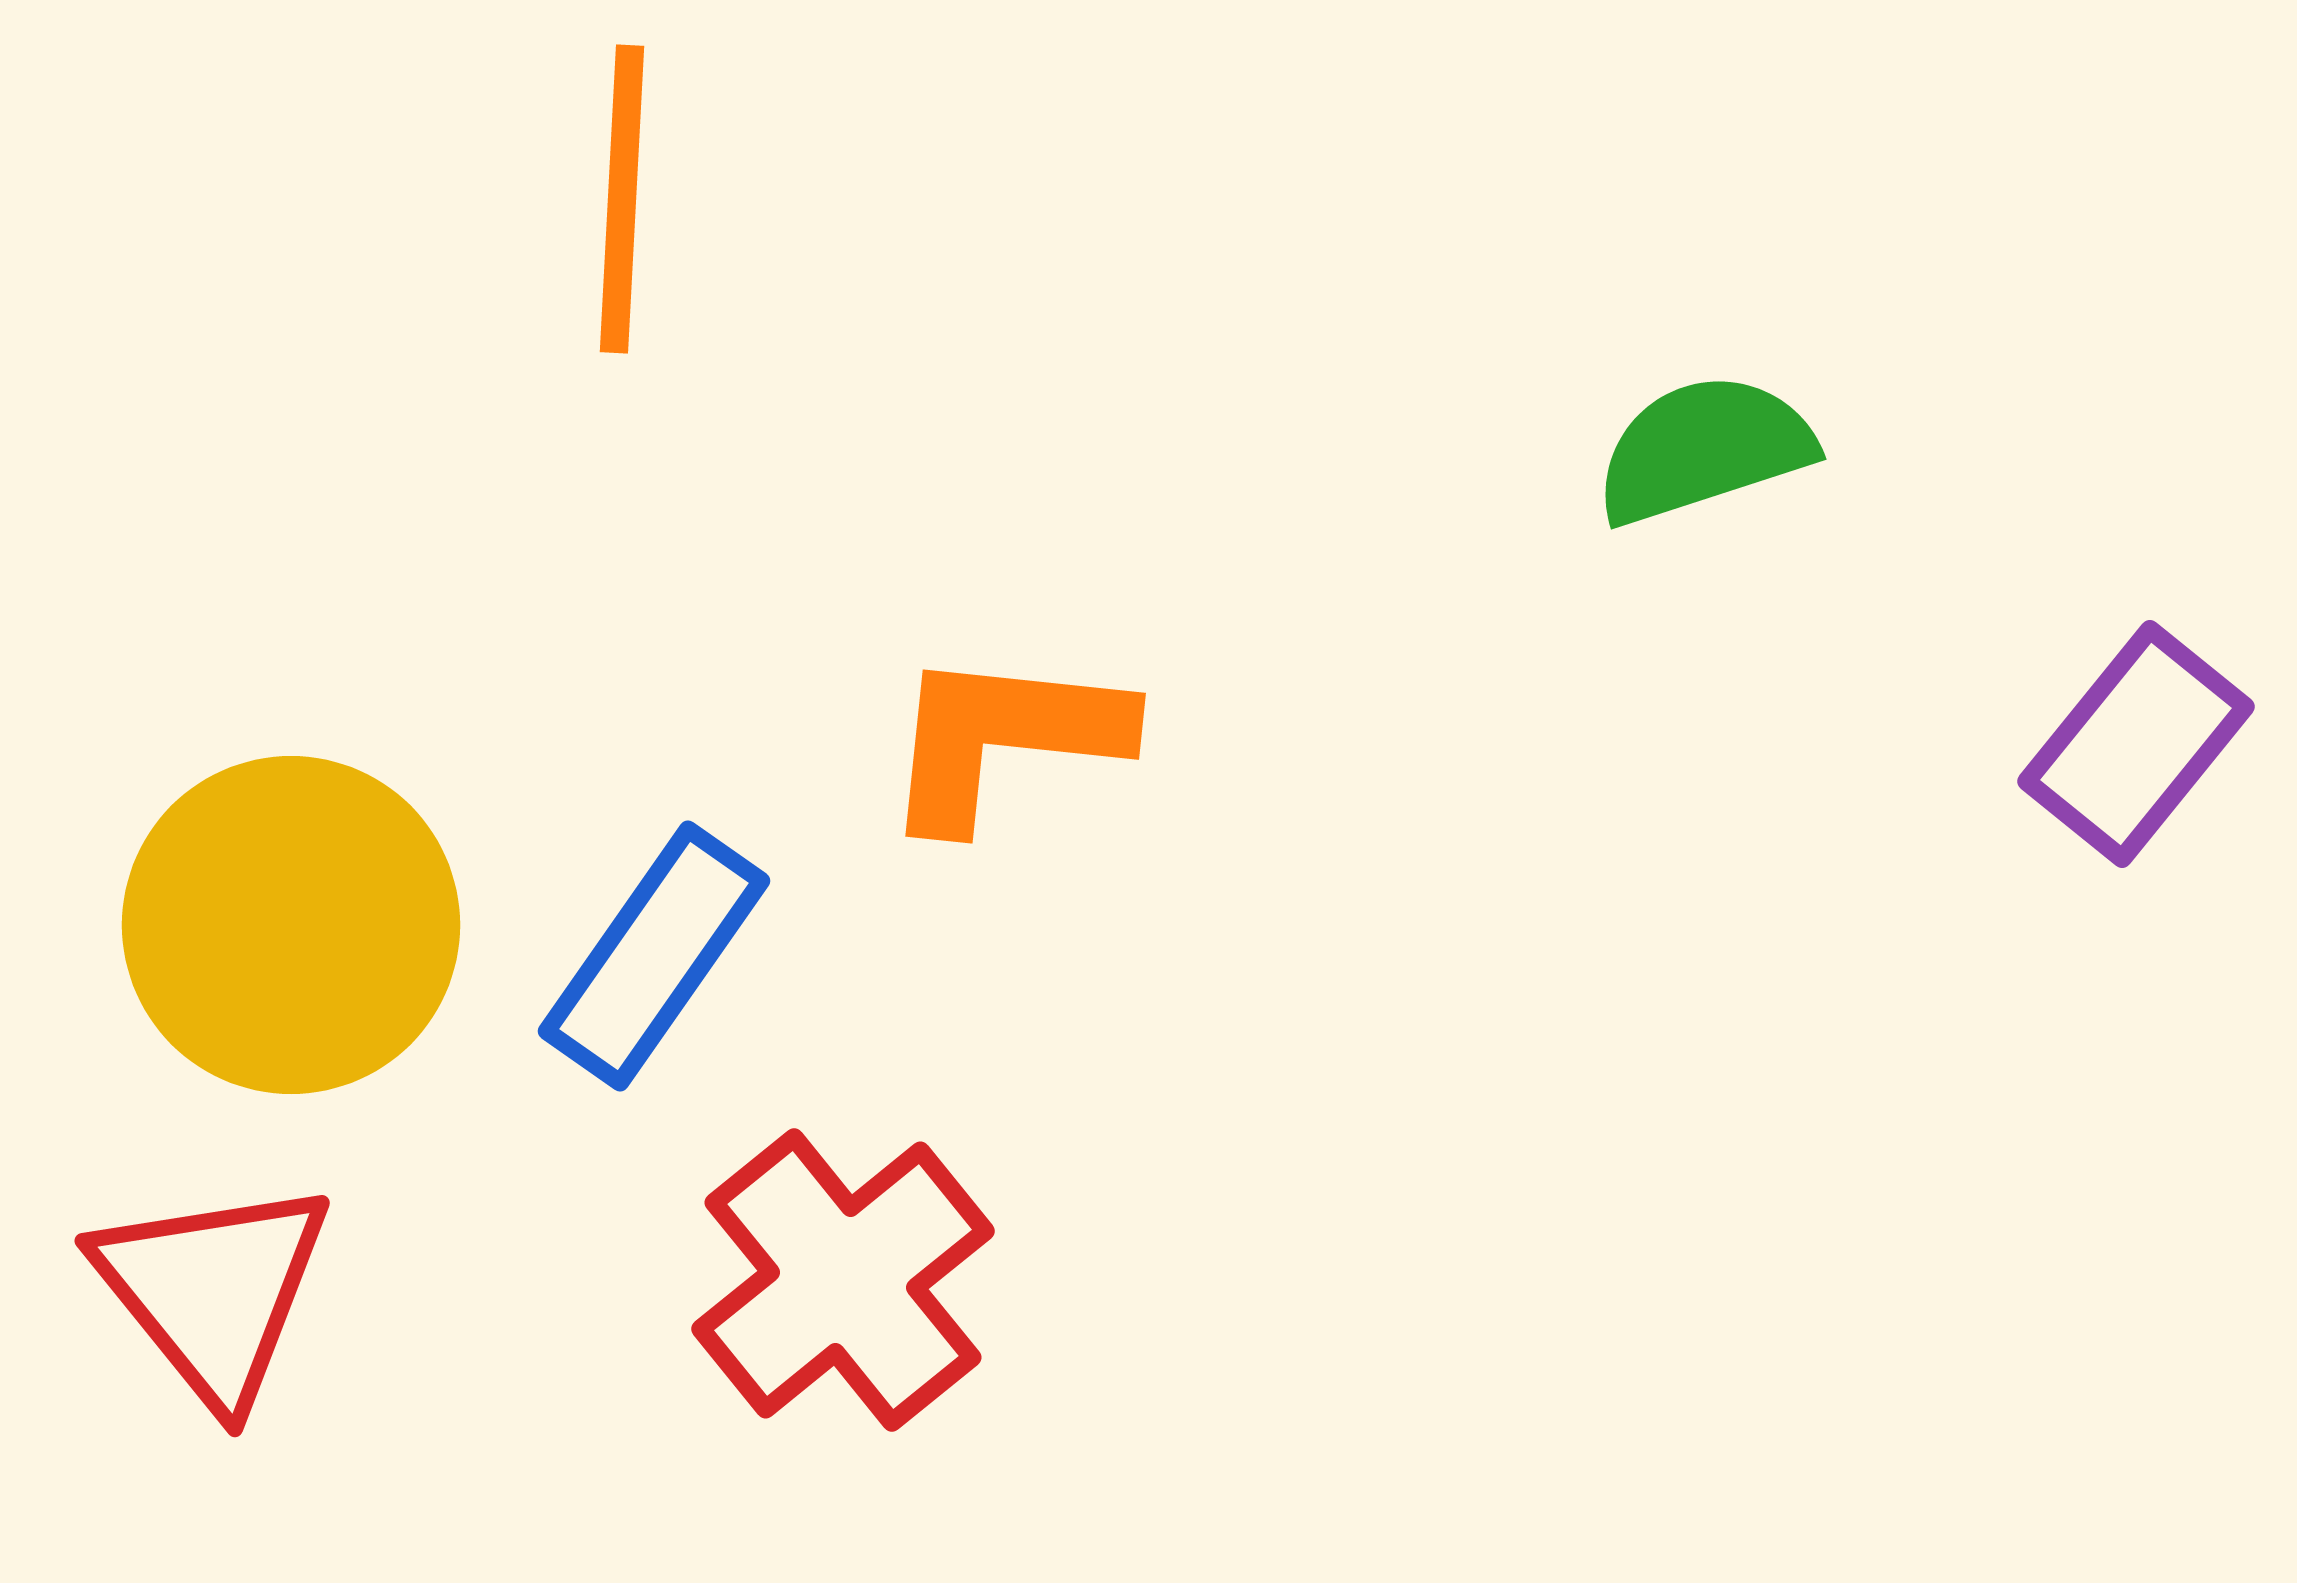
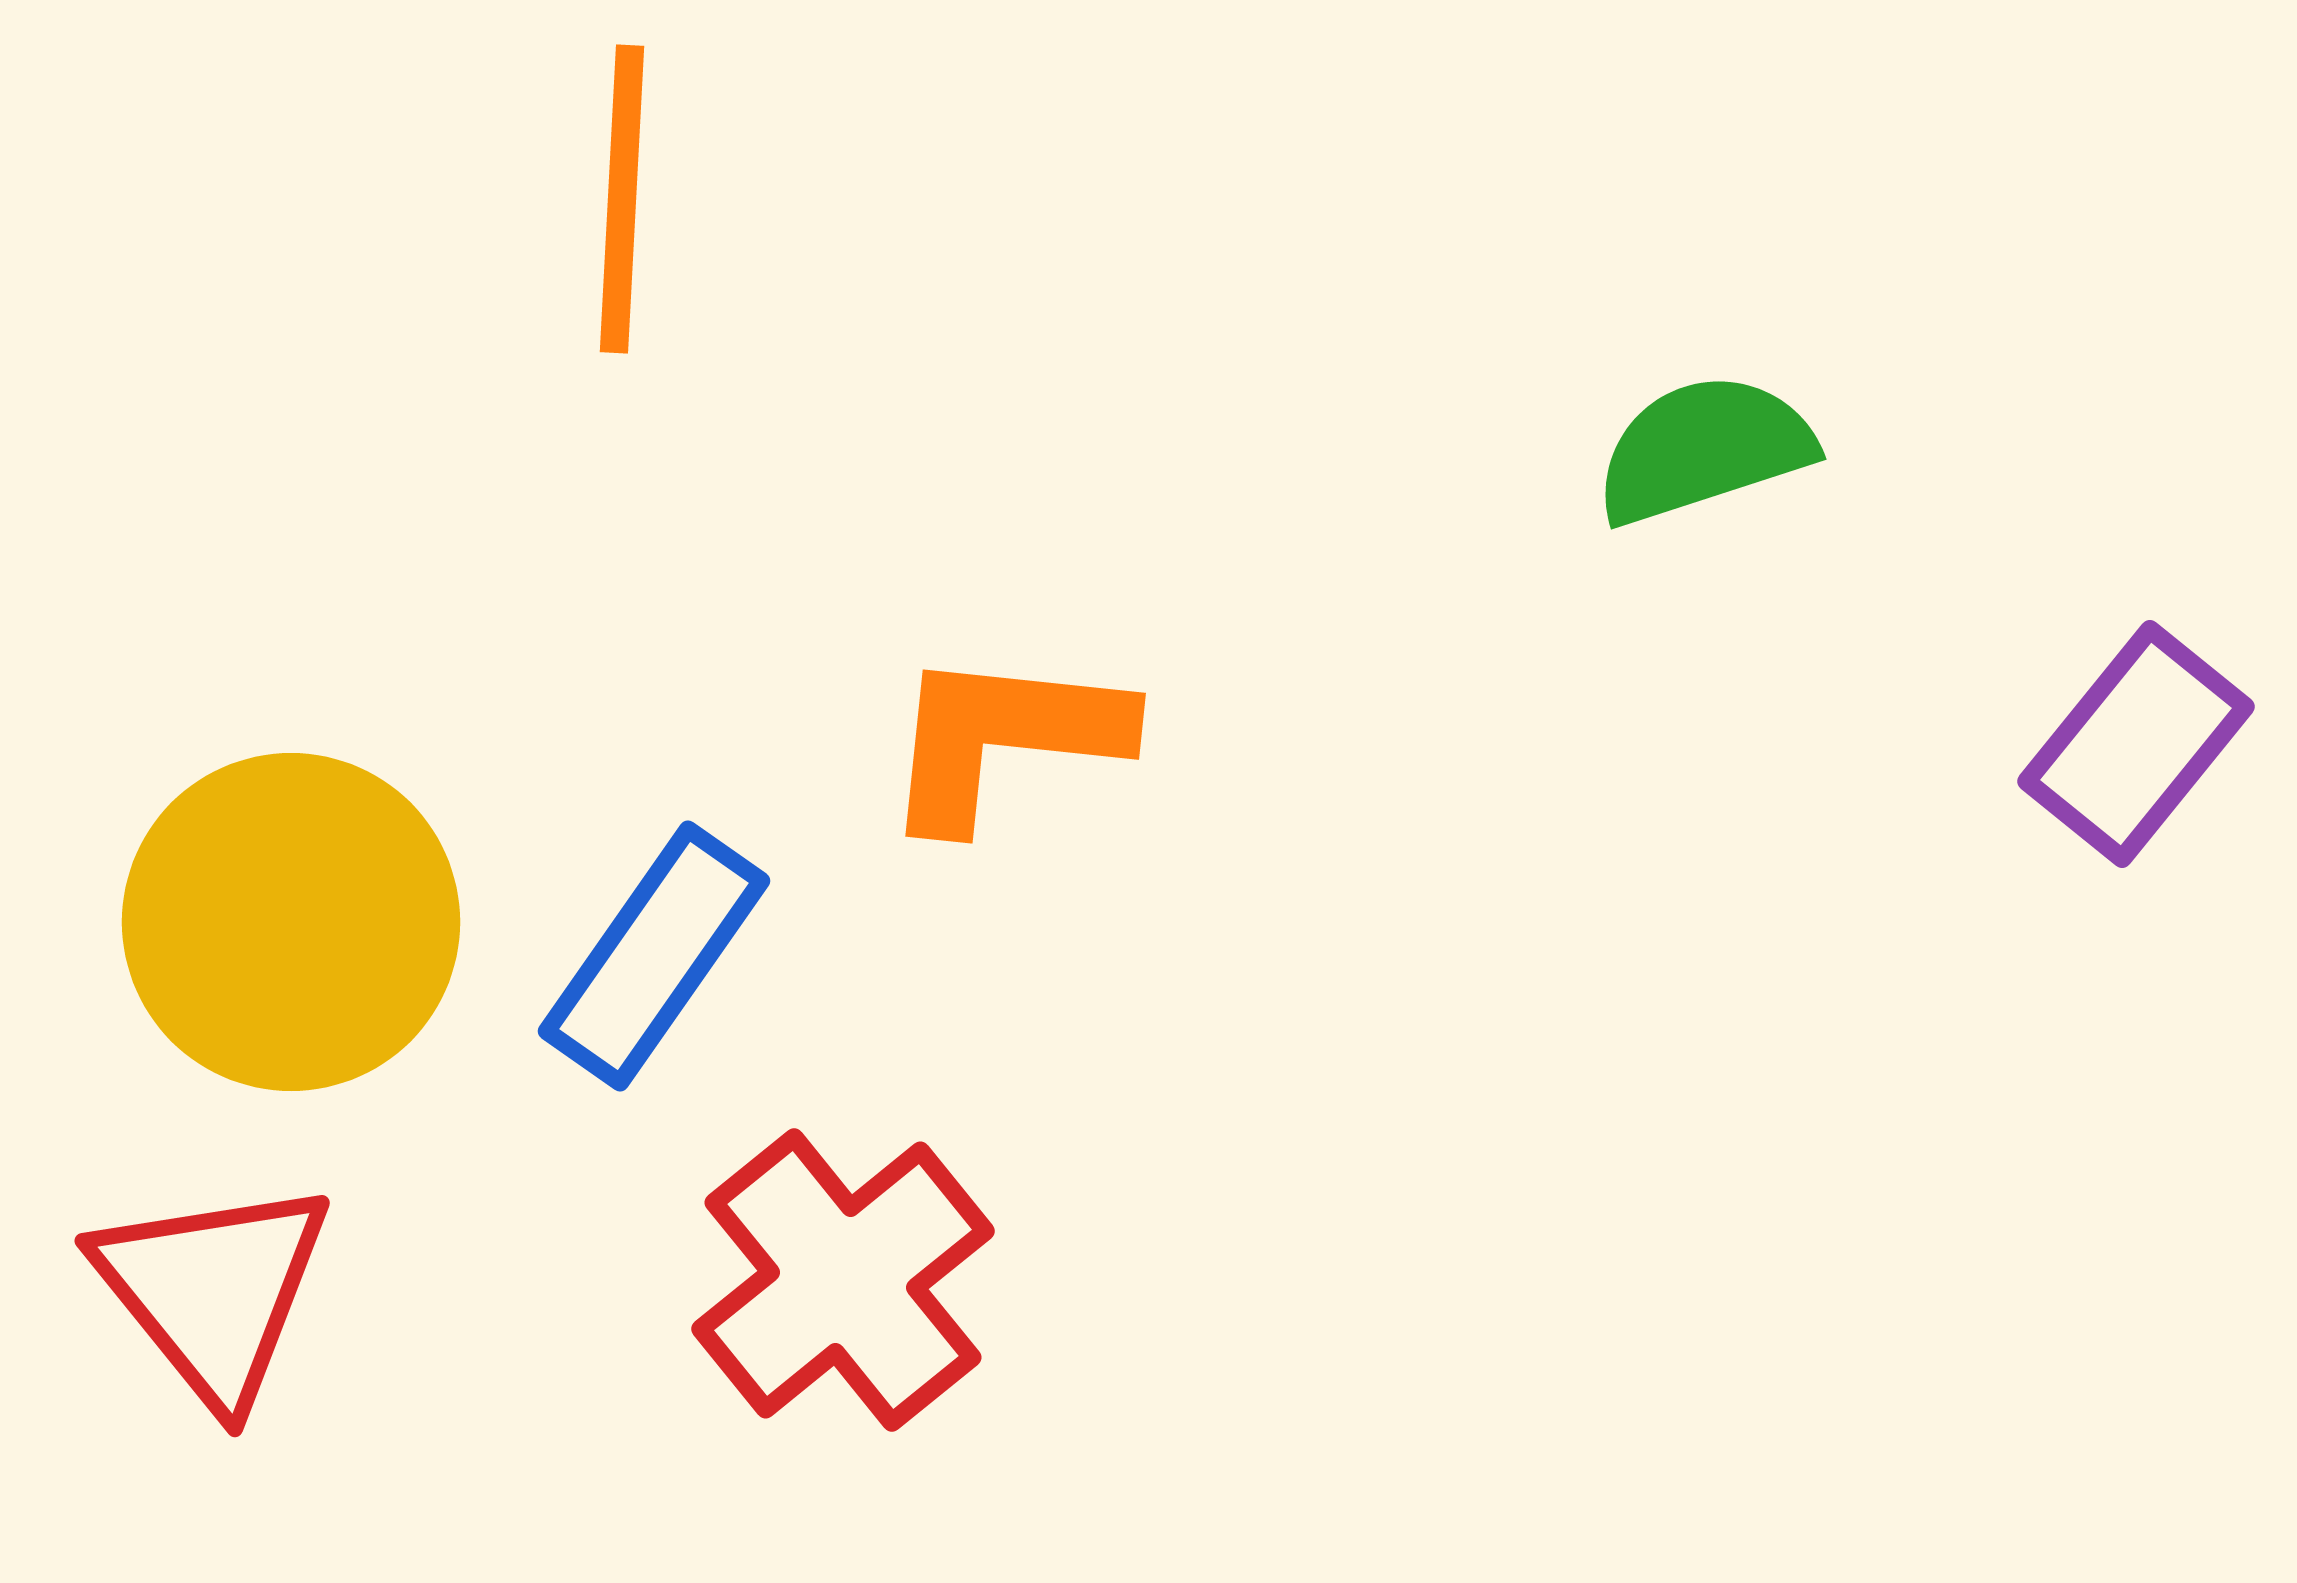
yellow circle: moved 3 px up
